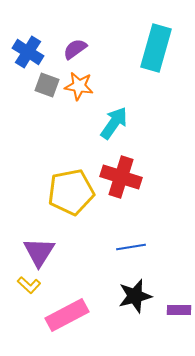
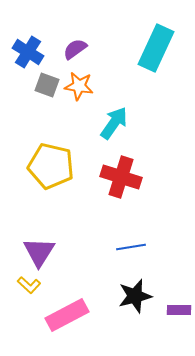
cyan rectangle: rotated 9 degrees clockwise
yellow pentagon: moved 20 px left, 26 px up; rotated 24 degrees clockwise
